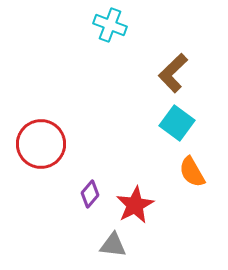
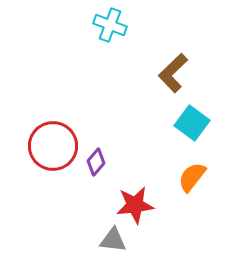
cyan square: moved 15 px right
red circle: moved 12 px right, 2 px down
orange semicircle: moved 5 px down; rotated 68 degrees clockwise
purple diamond: moved 6 px right, 32 px up
red star: rotated 21 degrees clockwise
gray triangle: moved 5 px up
